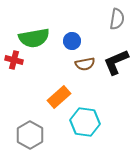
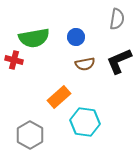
blue circle: moved 4 px right, 4 px up
black L-shape: moved 3 px right, 1 px up
